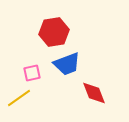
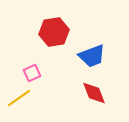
blue trapezoid: moved 25 px right, 8 px up
pink square: rotated 12 degrees counterclockwise
